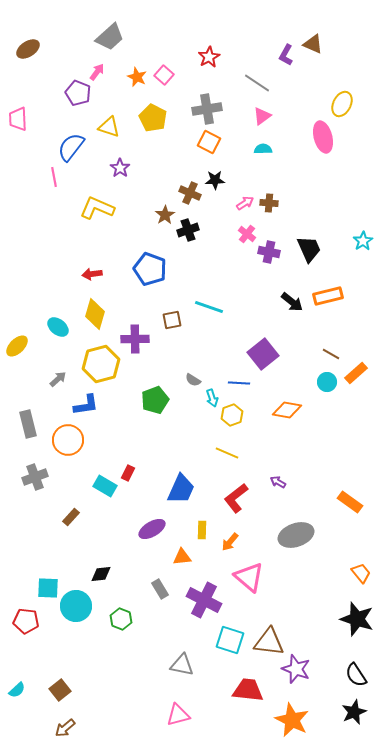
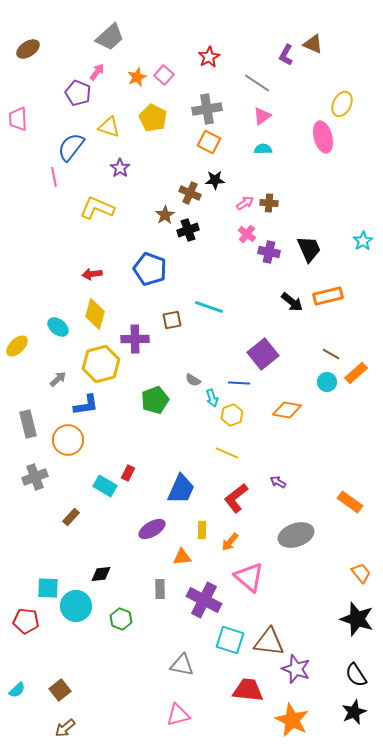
orange star at (137, 77): rotated 24 degrees clockwise
gray rectangle at (160, 589): rotated 30 degrees clockwise
